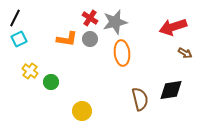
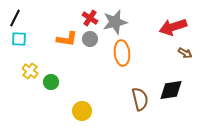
cyan square: rotated 28 degrees clockwise
